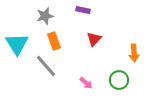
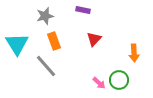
pink arrow: moved 13 px right
